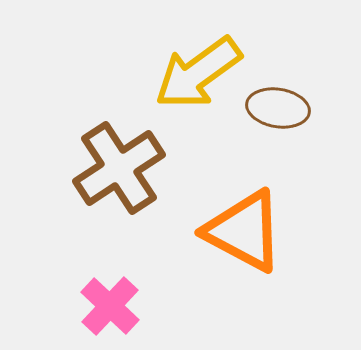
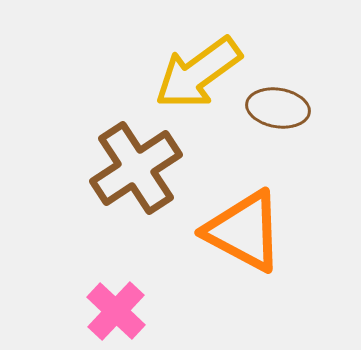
brown cross: moved 17 px right
pink cross: moved 6 px right, 5 px down
